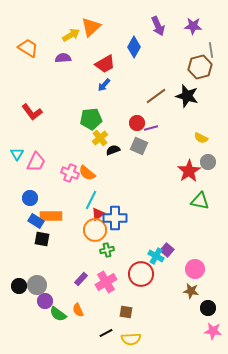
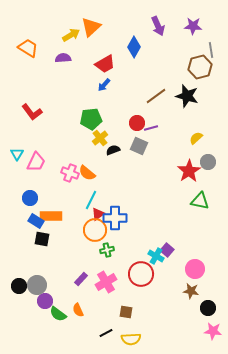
yellow semicircle at (201, 138): moved 5 px left; rotated 112 degrees clockwise
